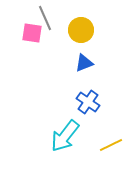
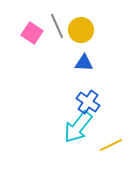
gray line: moved 12 px right, 8 px down
pink square: rotated 25 degrees clockwise
blue triangle: rotated 24 degrees clockwise
cyan arrow: moved 13 px right, 9 px up
